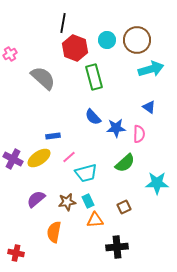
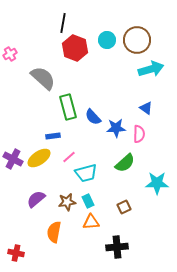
green rectangle: moved 26 px left, 30 px down
blue triangle: moved 3 px left, 1 px down
orange triangle: moved 4 px left, 2 px down
